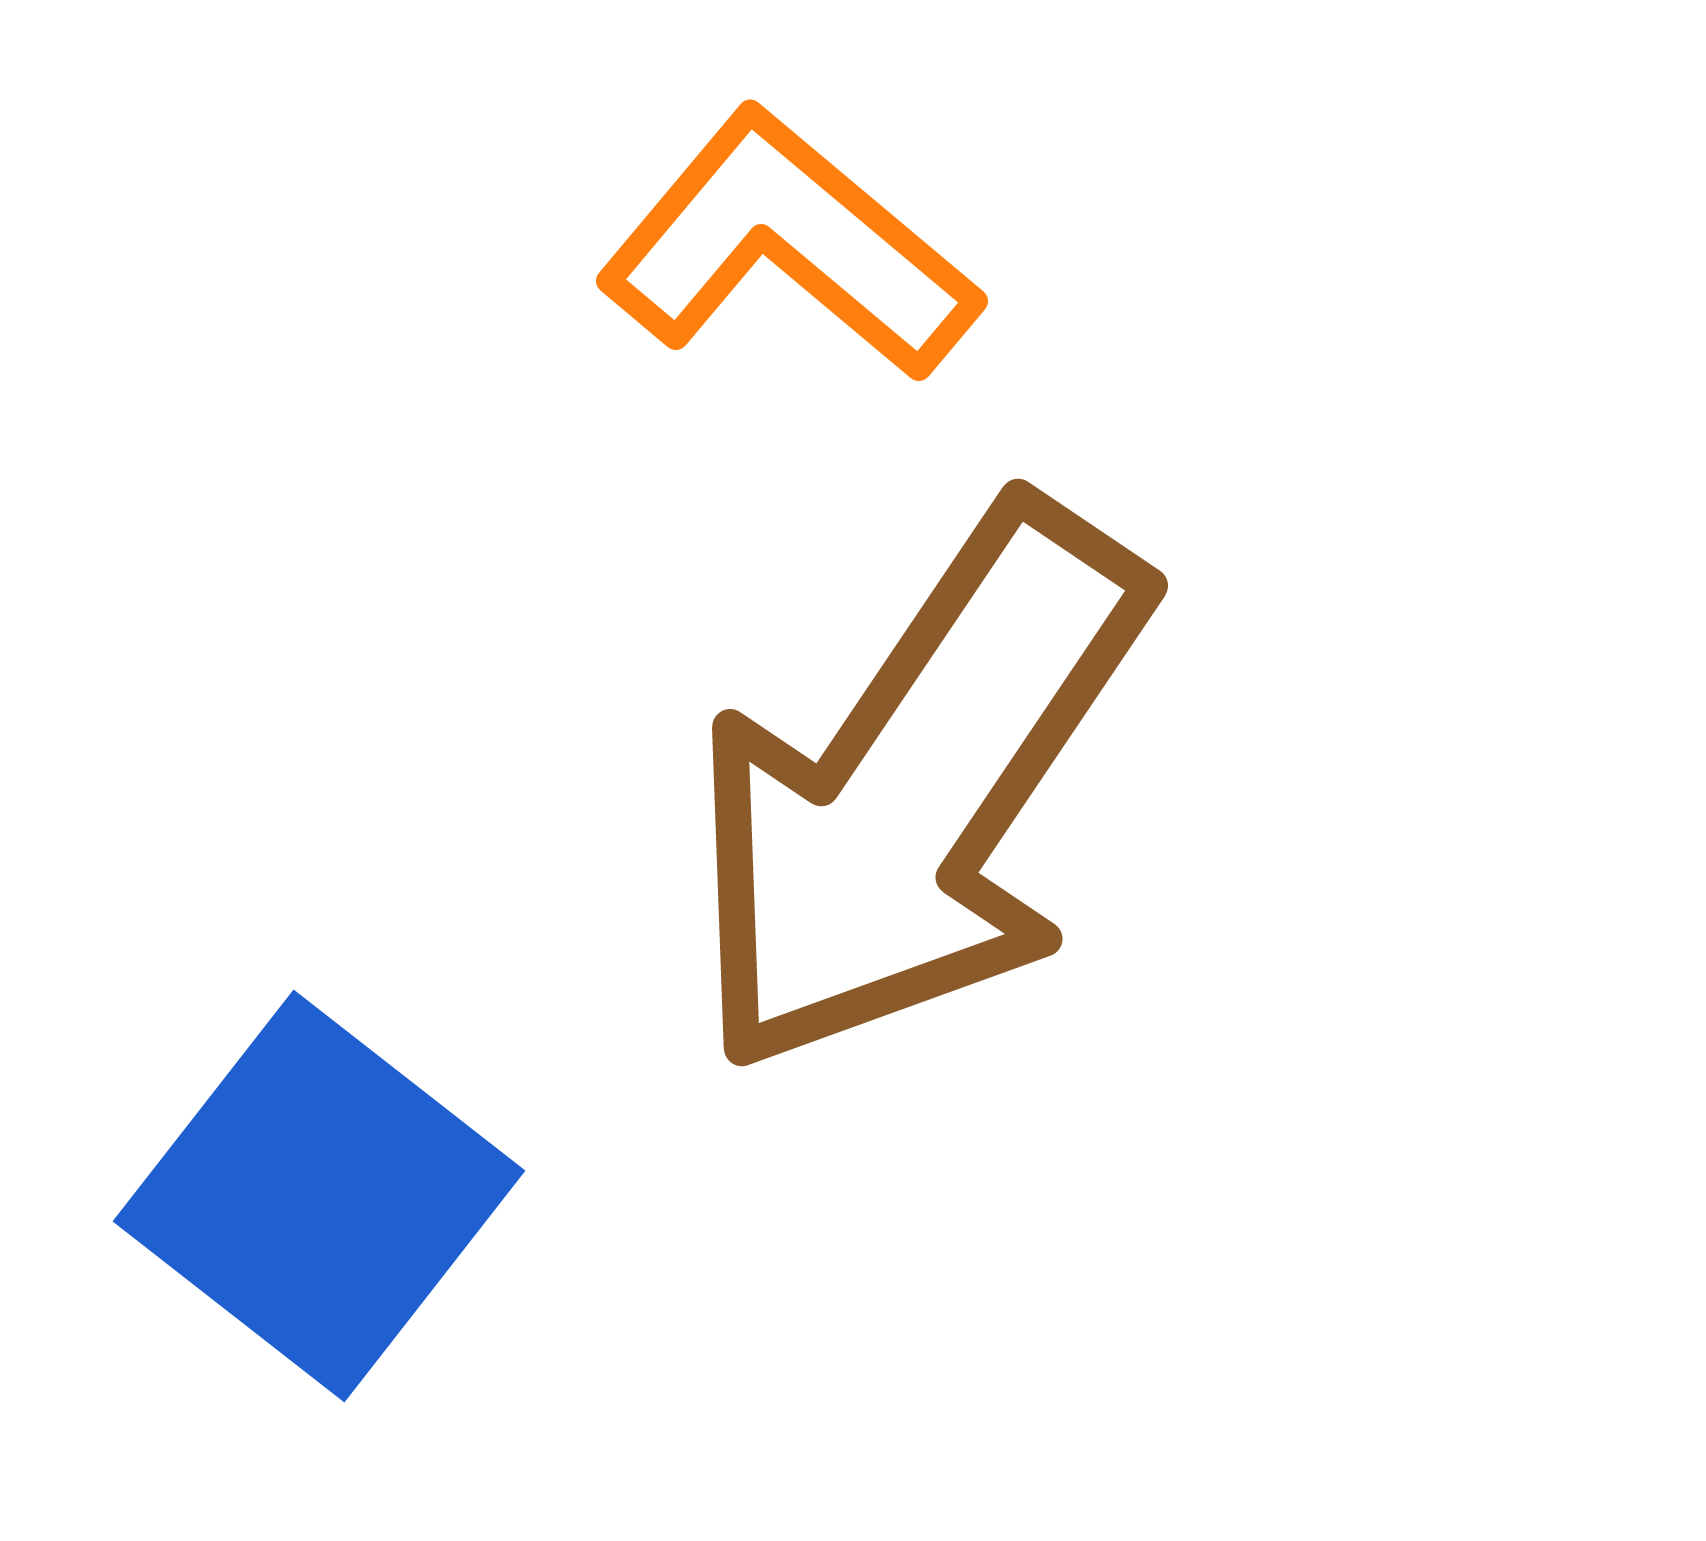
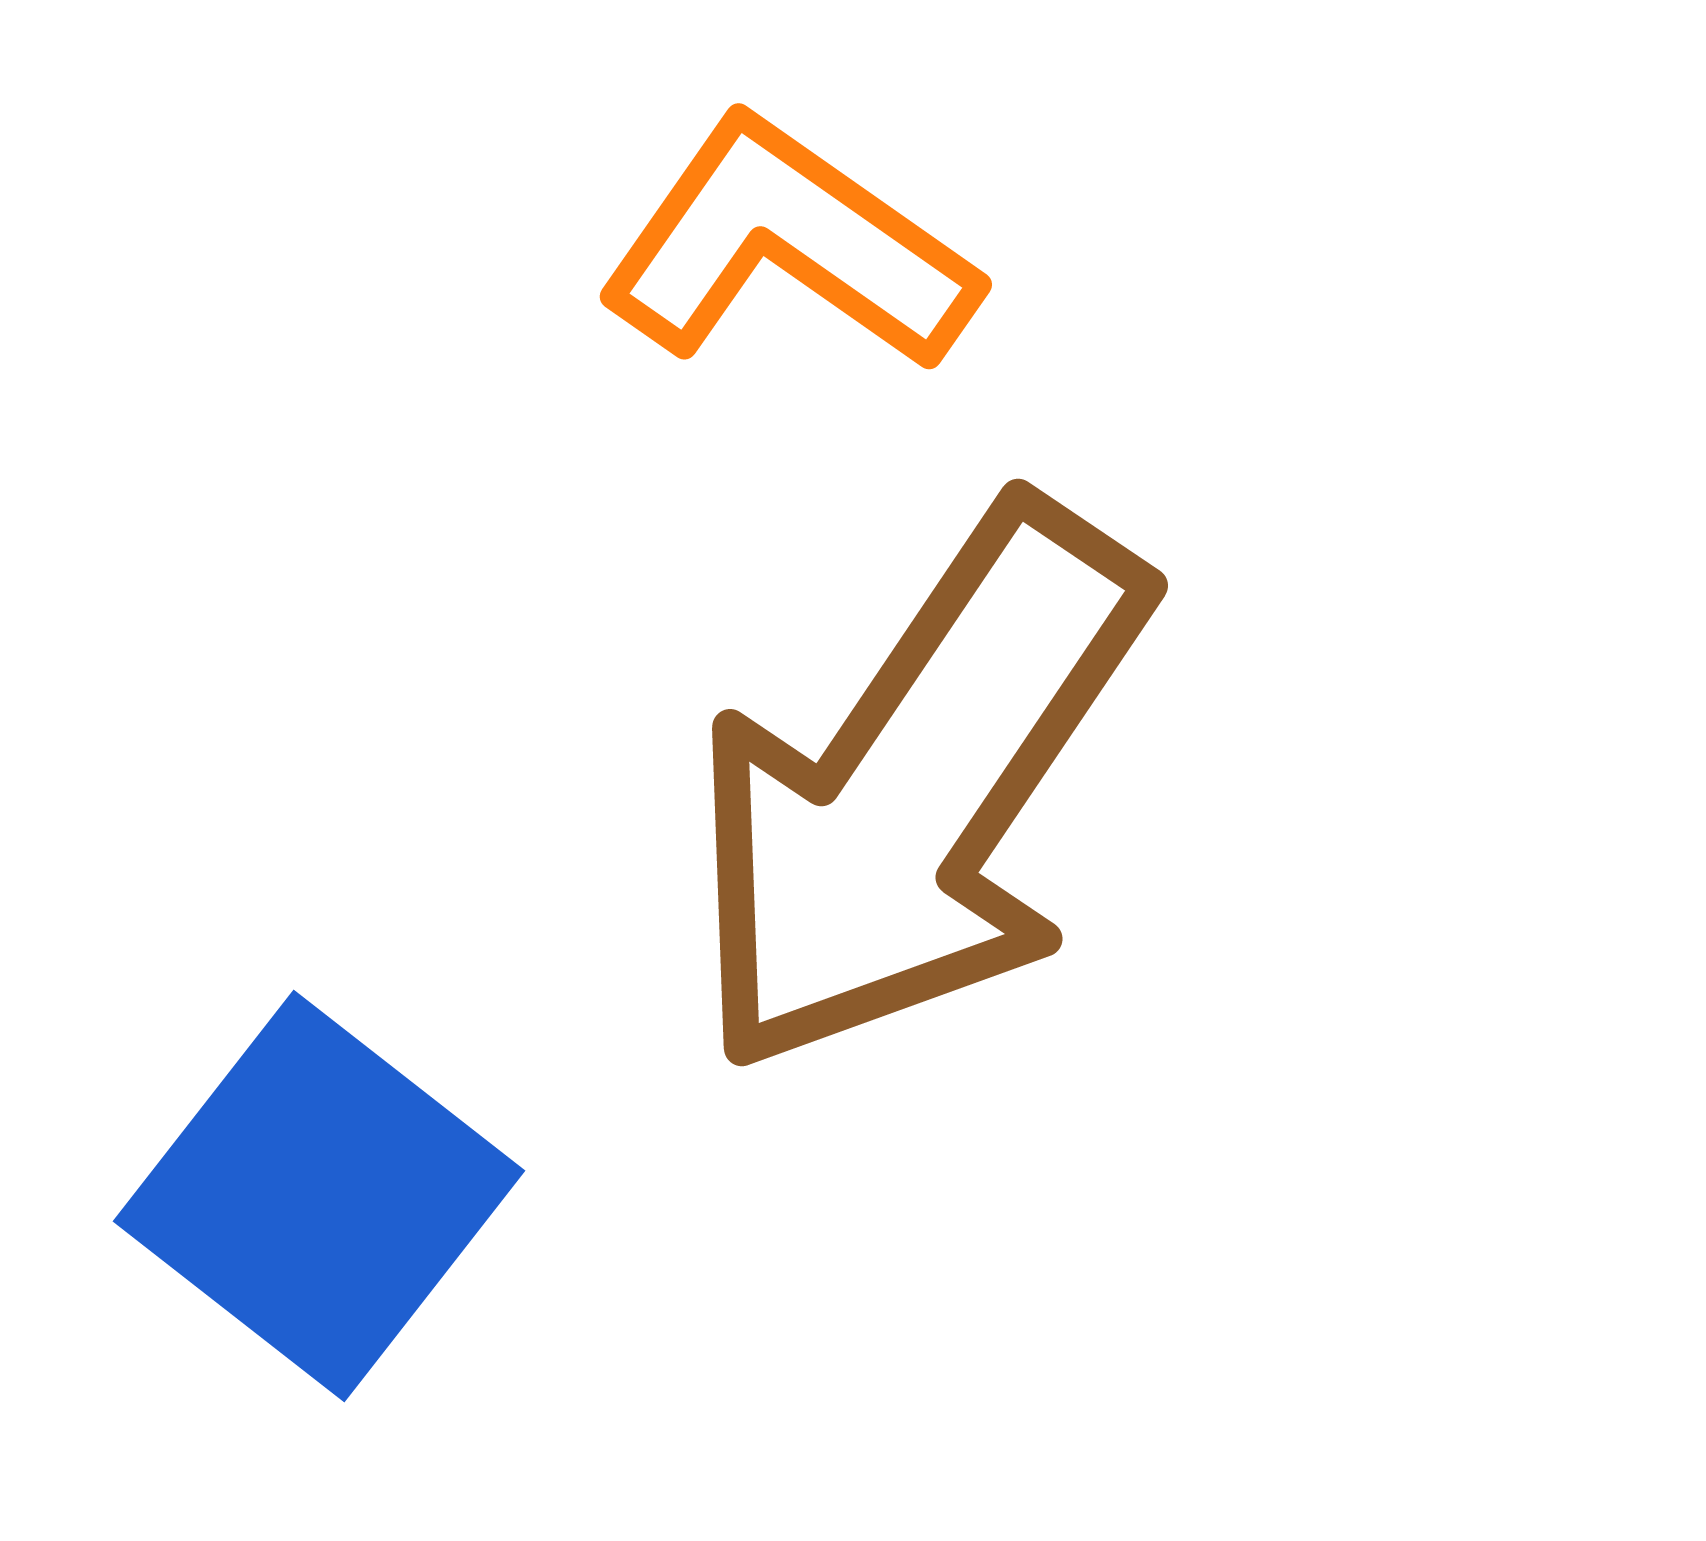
orange L-shape: rotated 5 degrees counterclockwise
